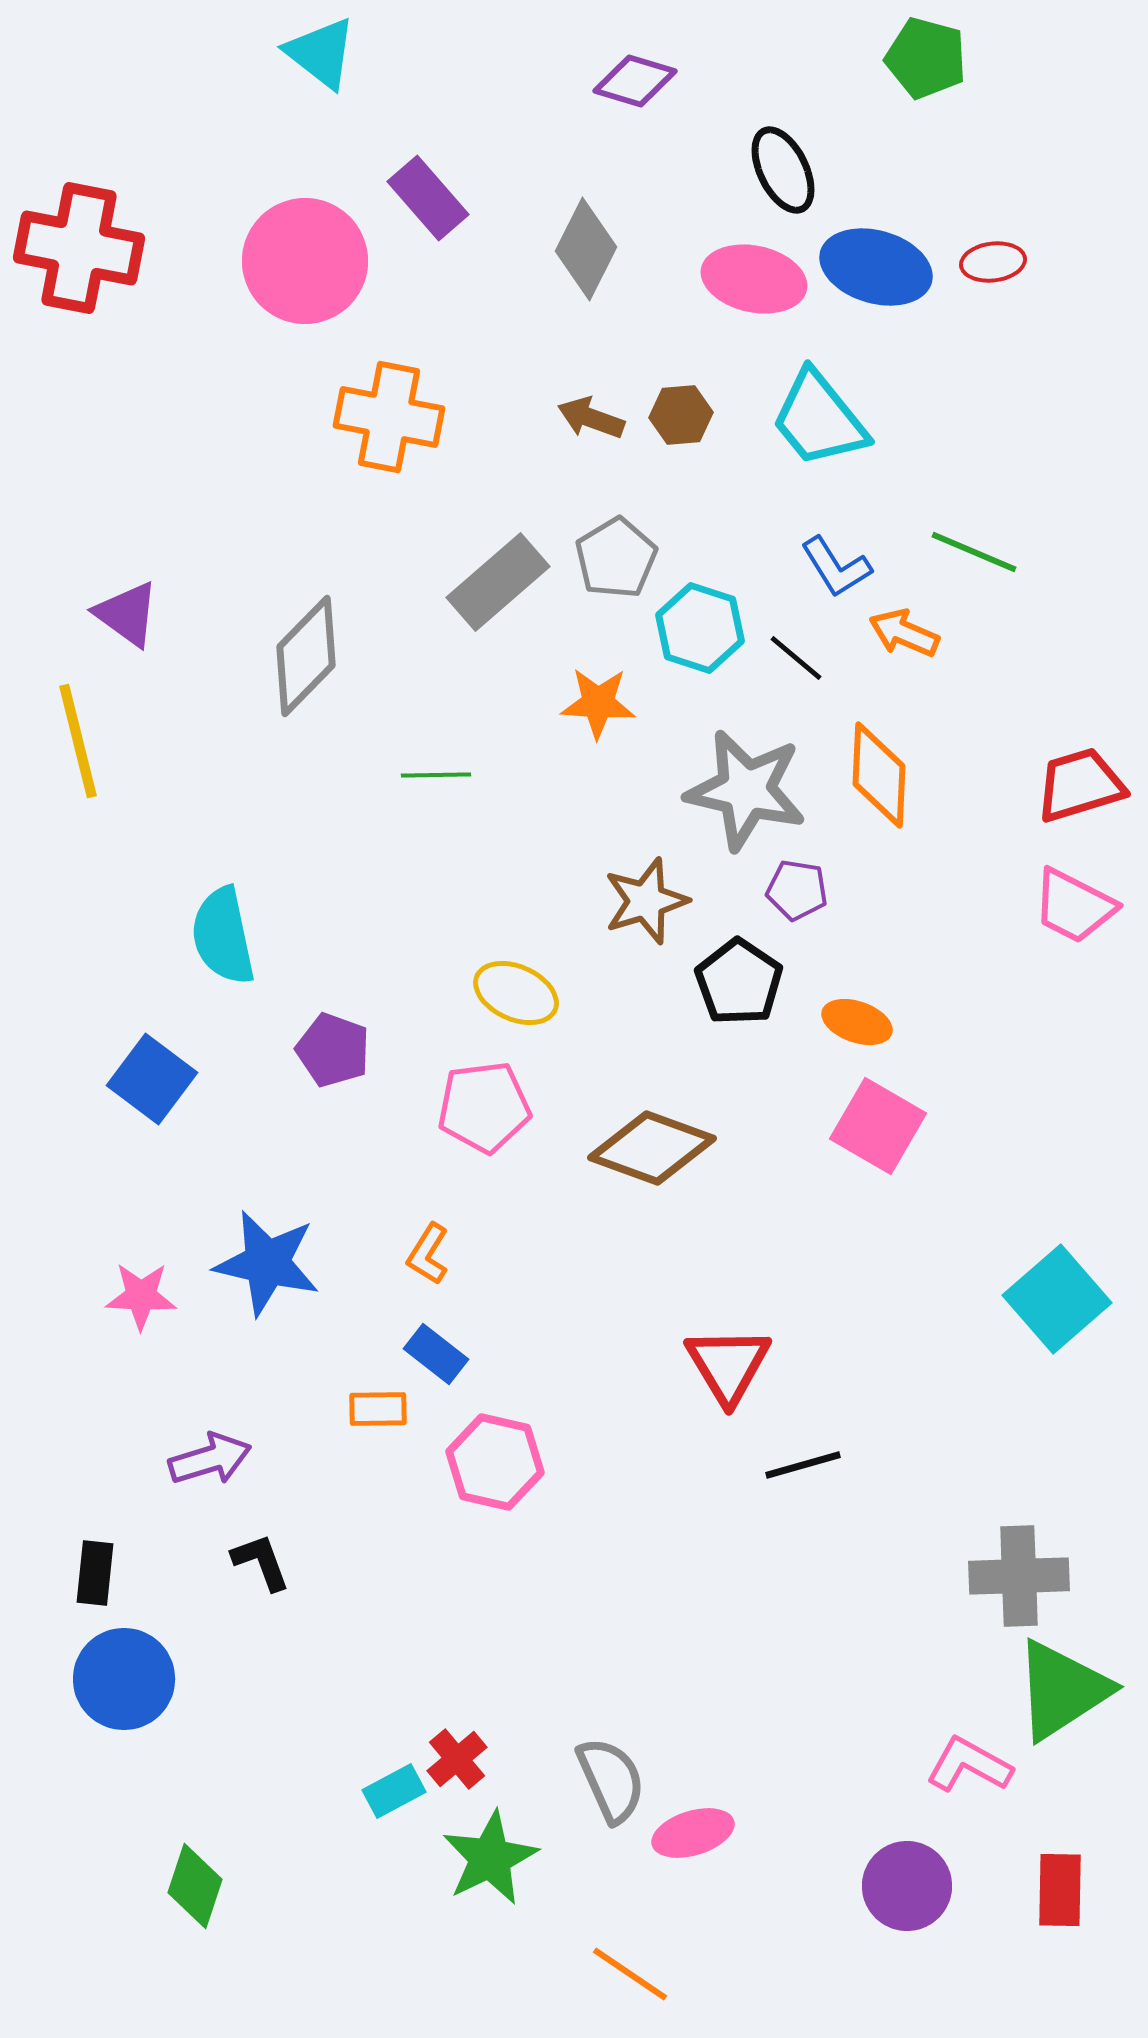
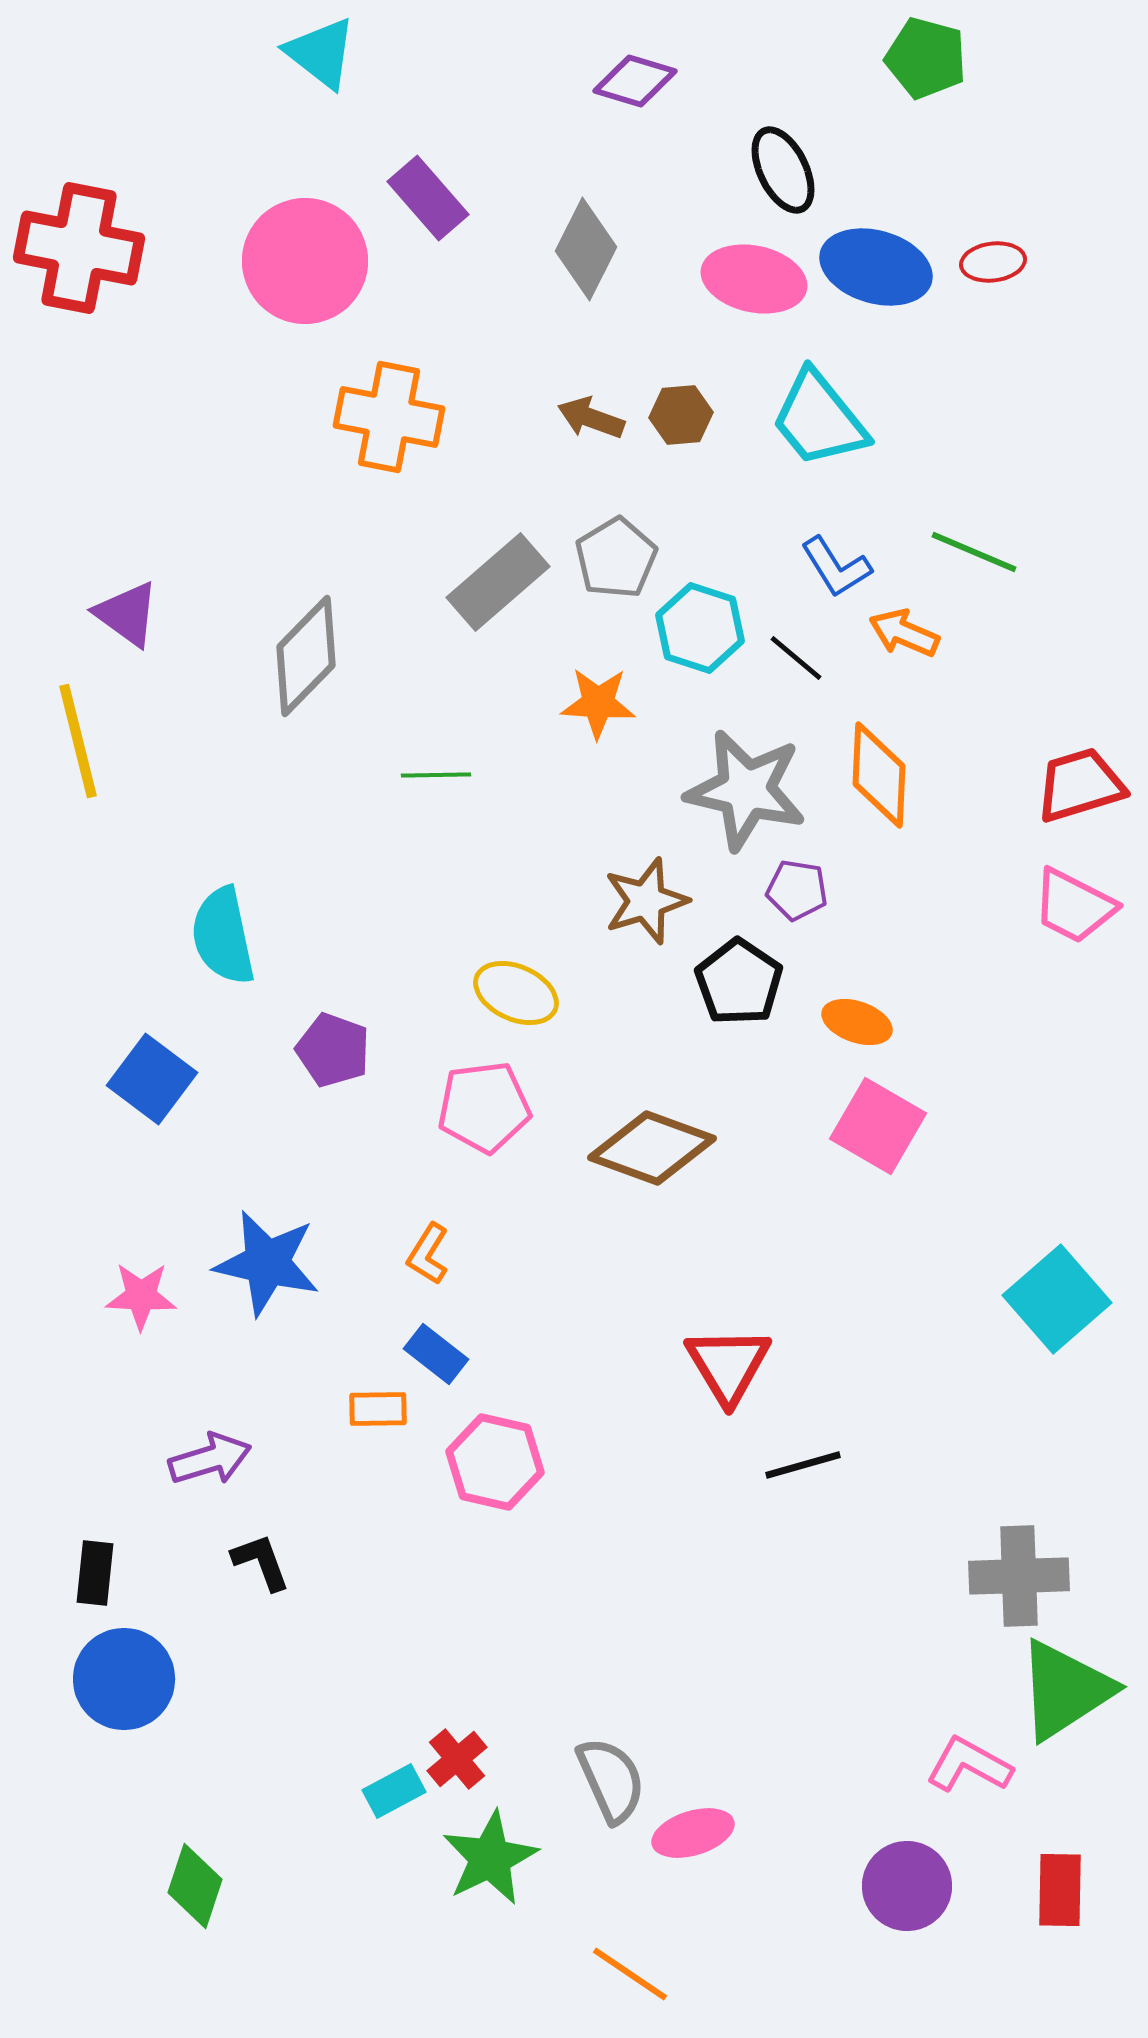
green triangle at (1062, 1690): moved 3 px right
